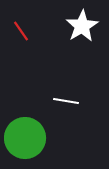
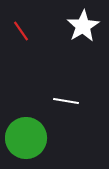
white star: moved 1 px right
green circle: moved 1 px right
